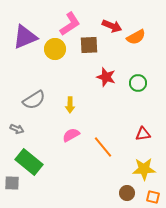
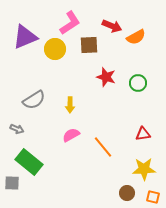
pink L-shape: moved 1 px up
